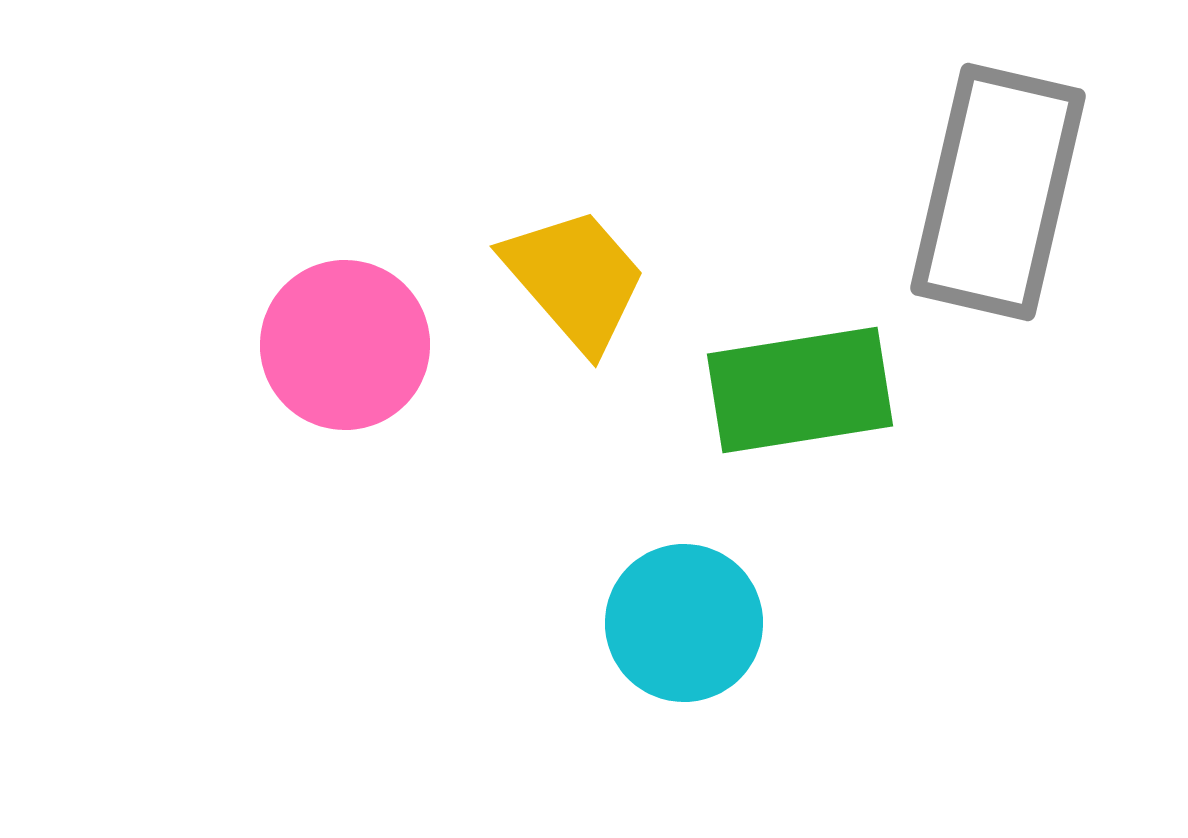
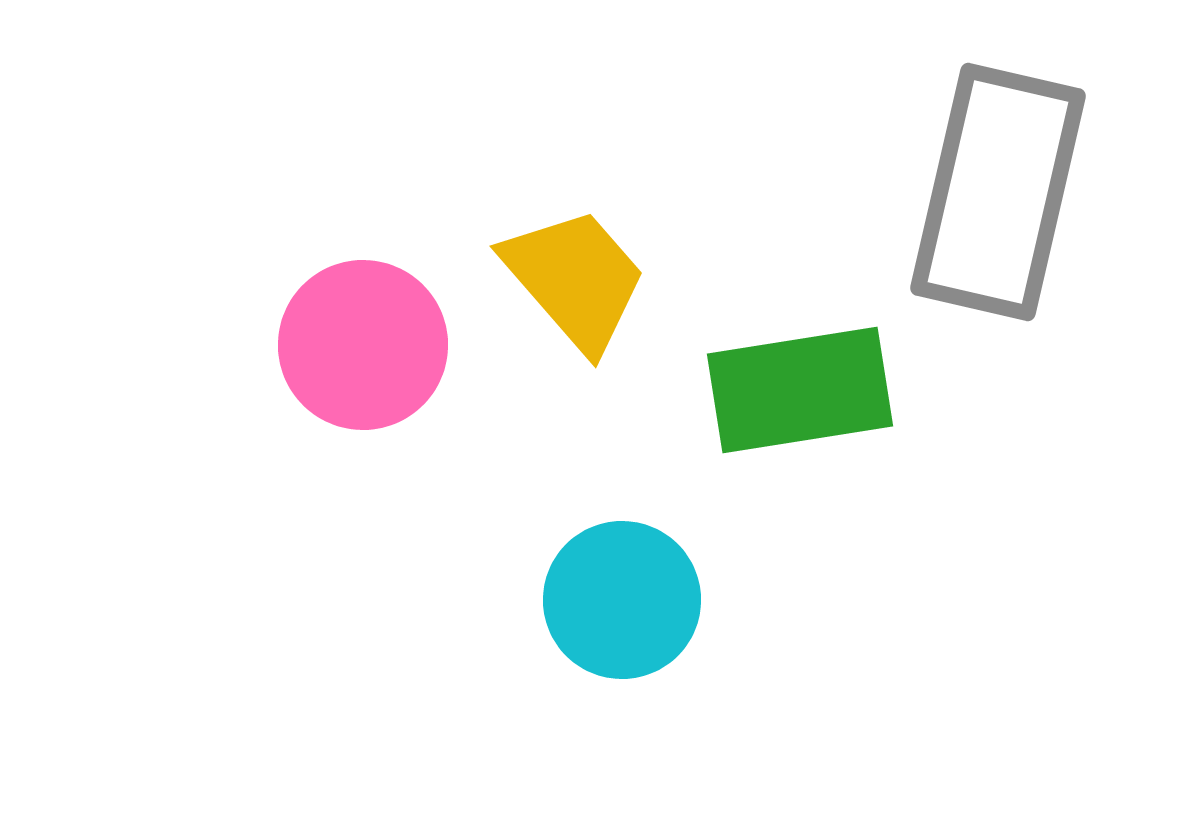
pink circle: moved 18 px right
cyan circle: moved 62 px left, 23 px up
